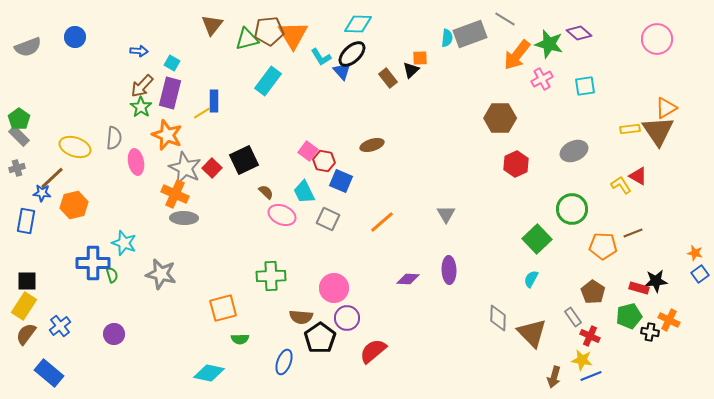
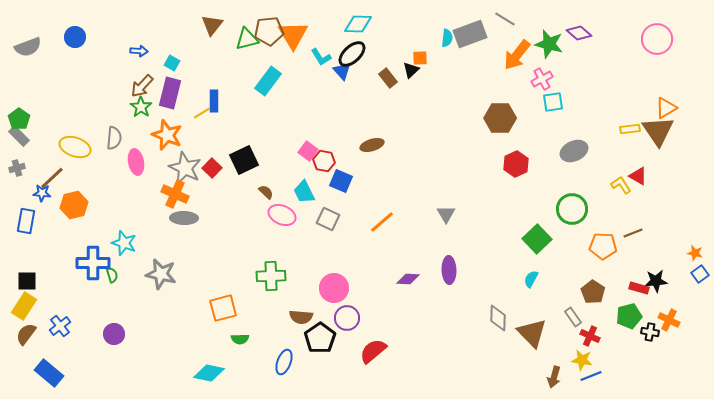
cyan square at (585, 86): moved 32 px left, 16 px down
